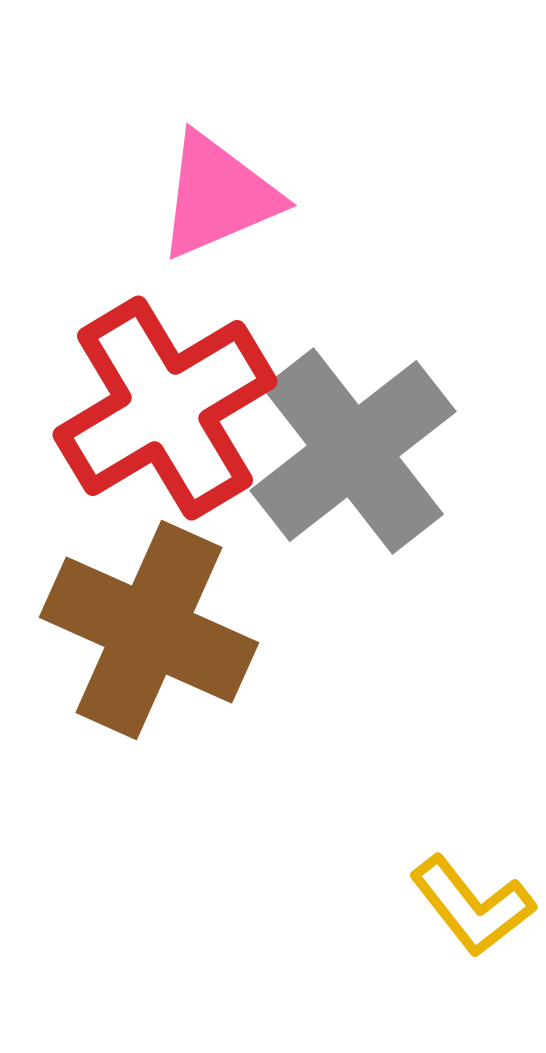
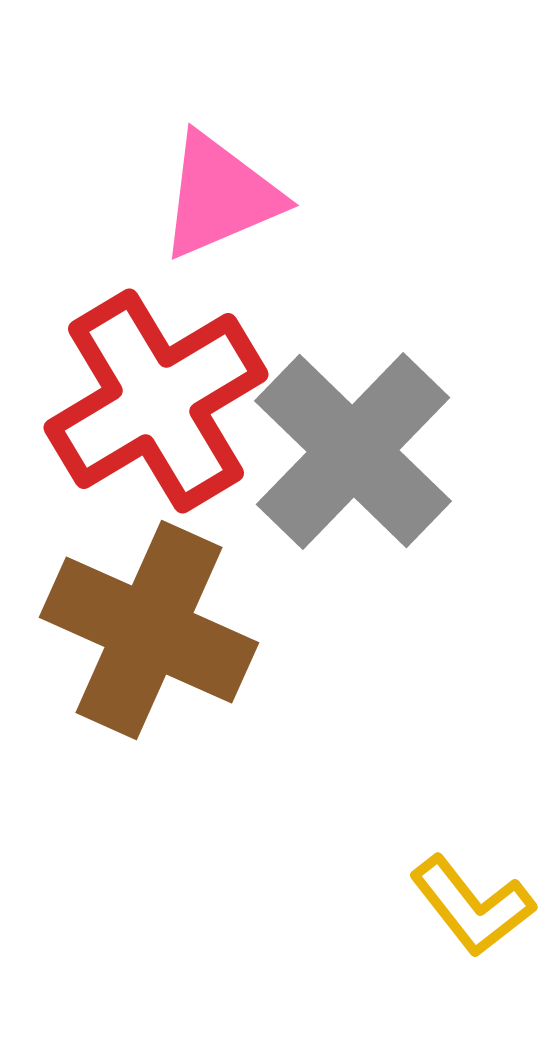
pink triangle: moved 2 px right
red cross: moved 9 px left, 7 px up
gray cross: rotated 8 degrees counterclockwise
